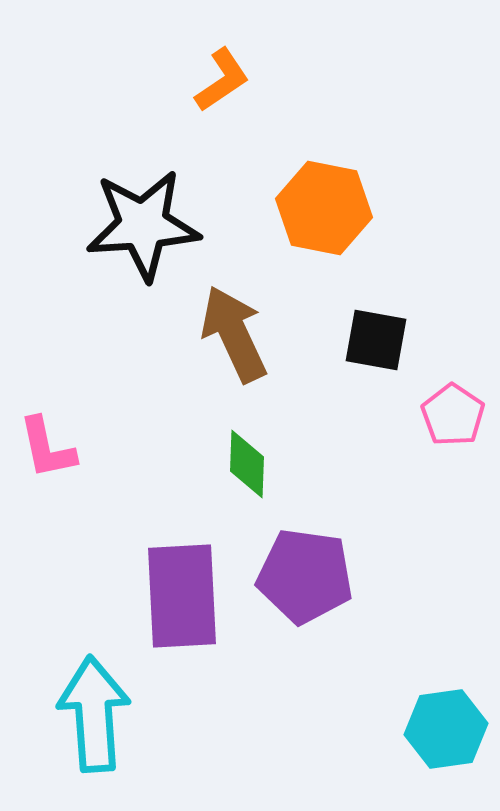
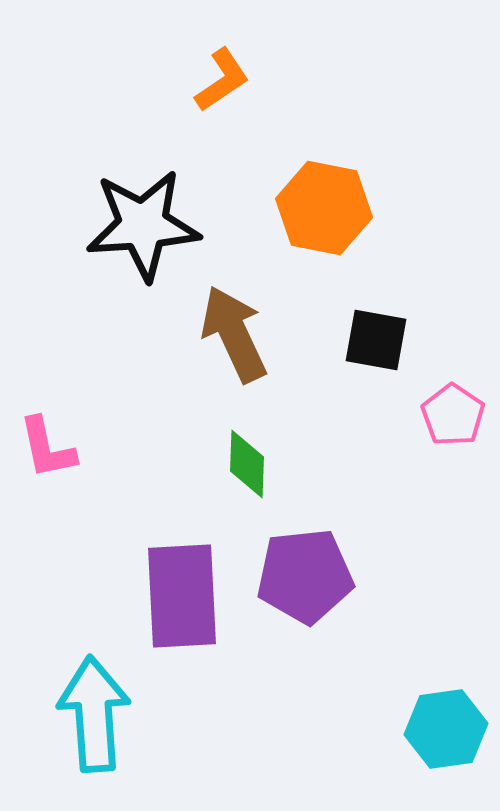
purple pentagon: rotated 14 degrees counterclockwise
